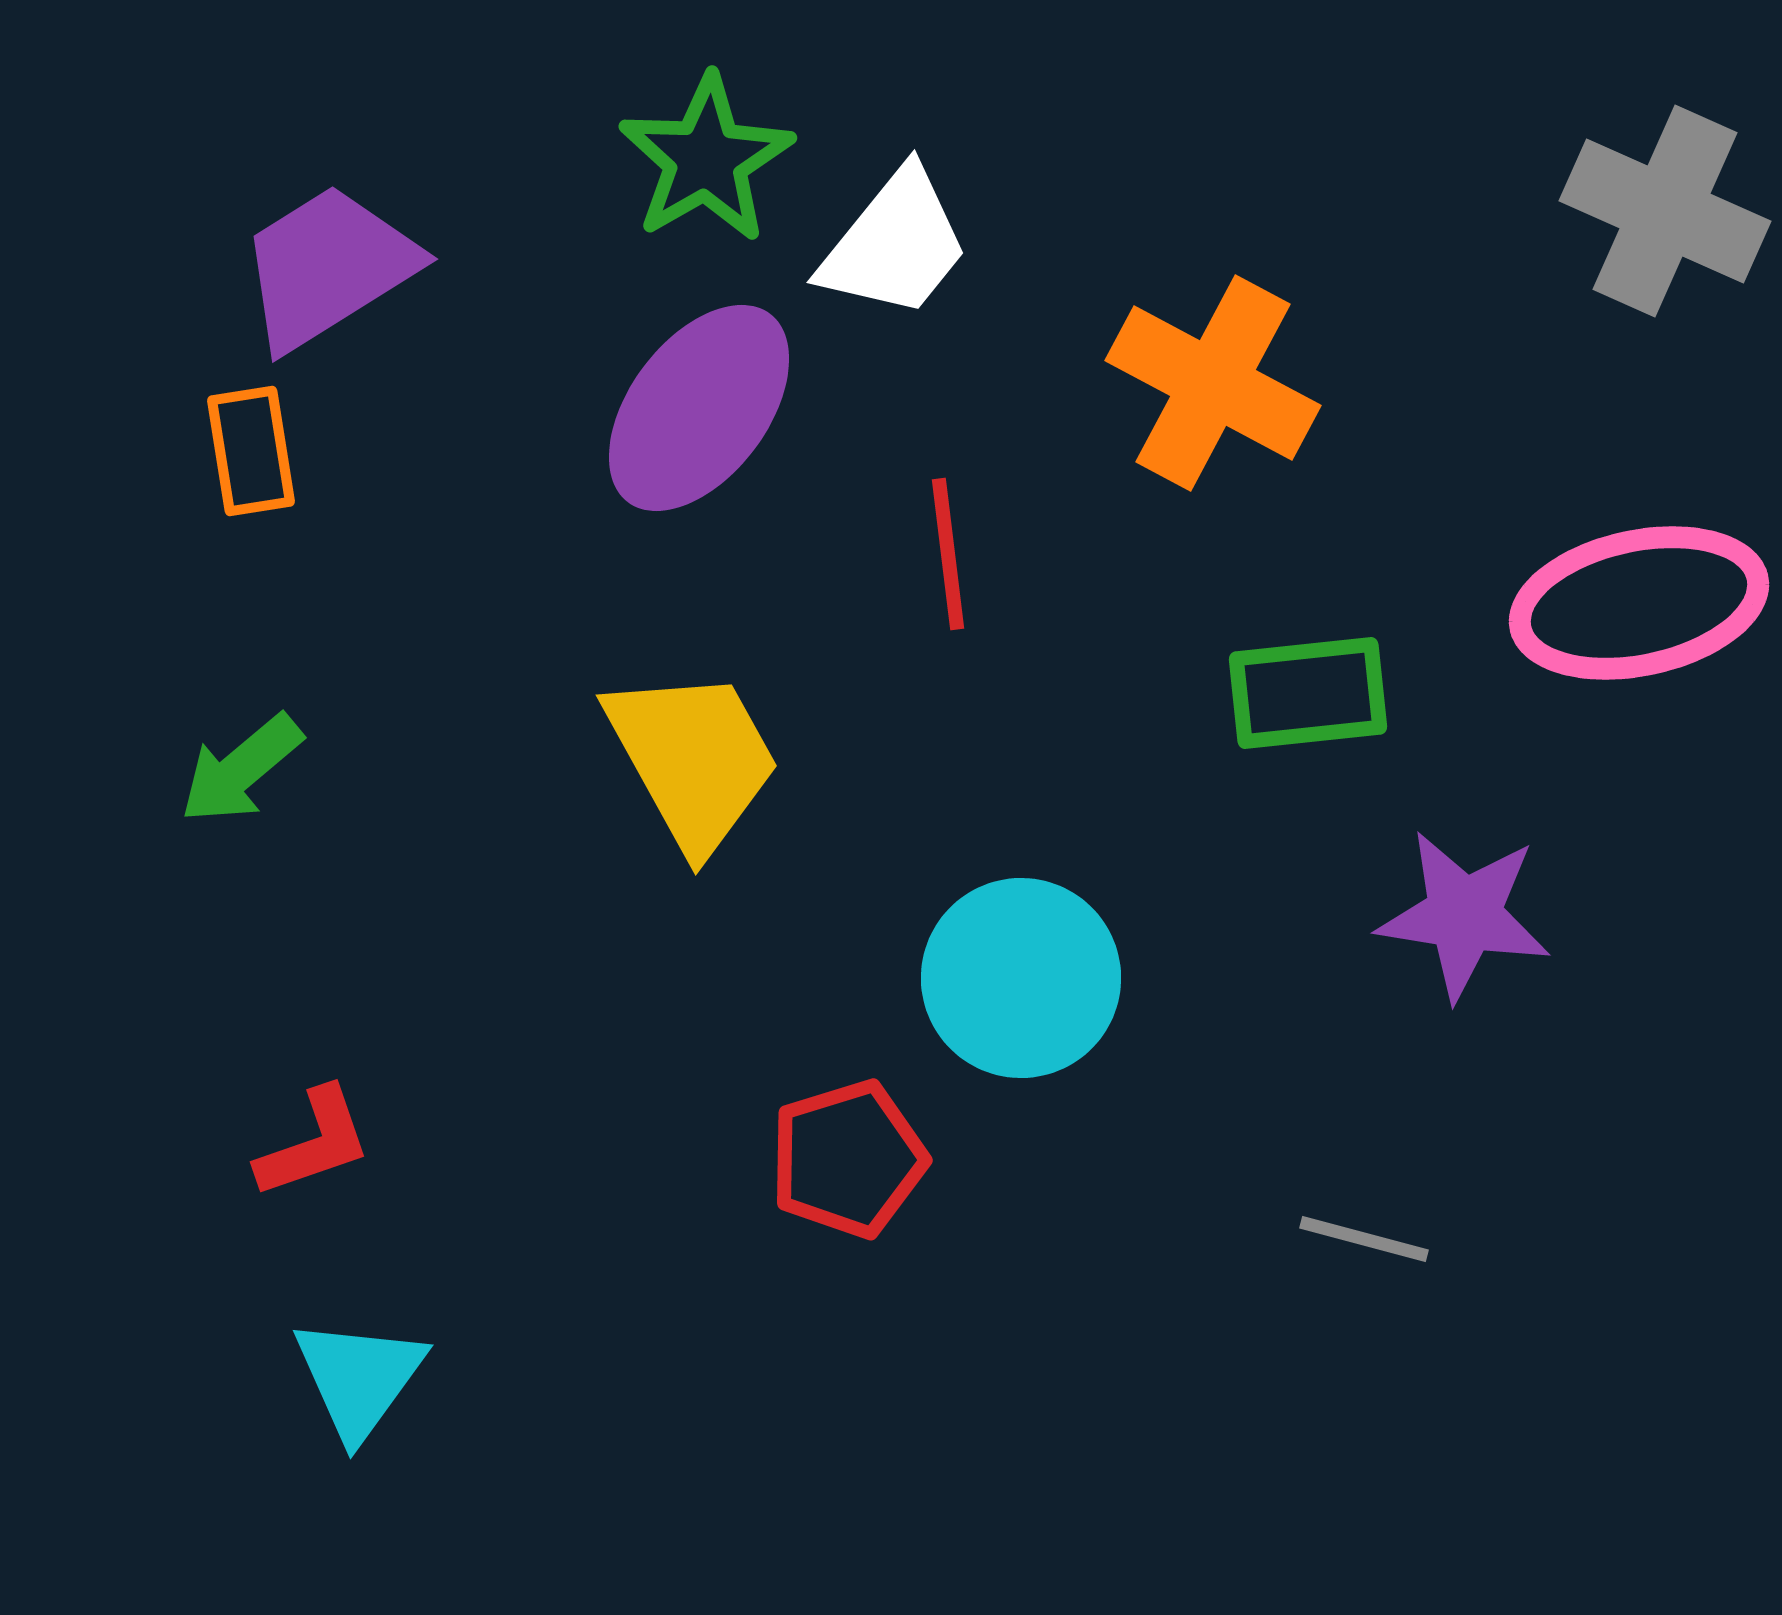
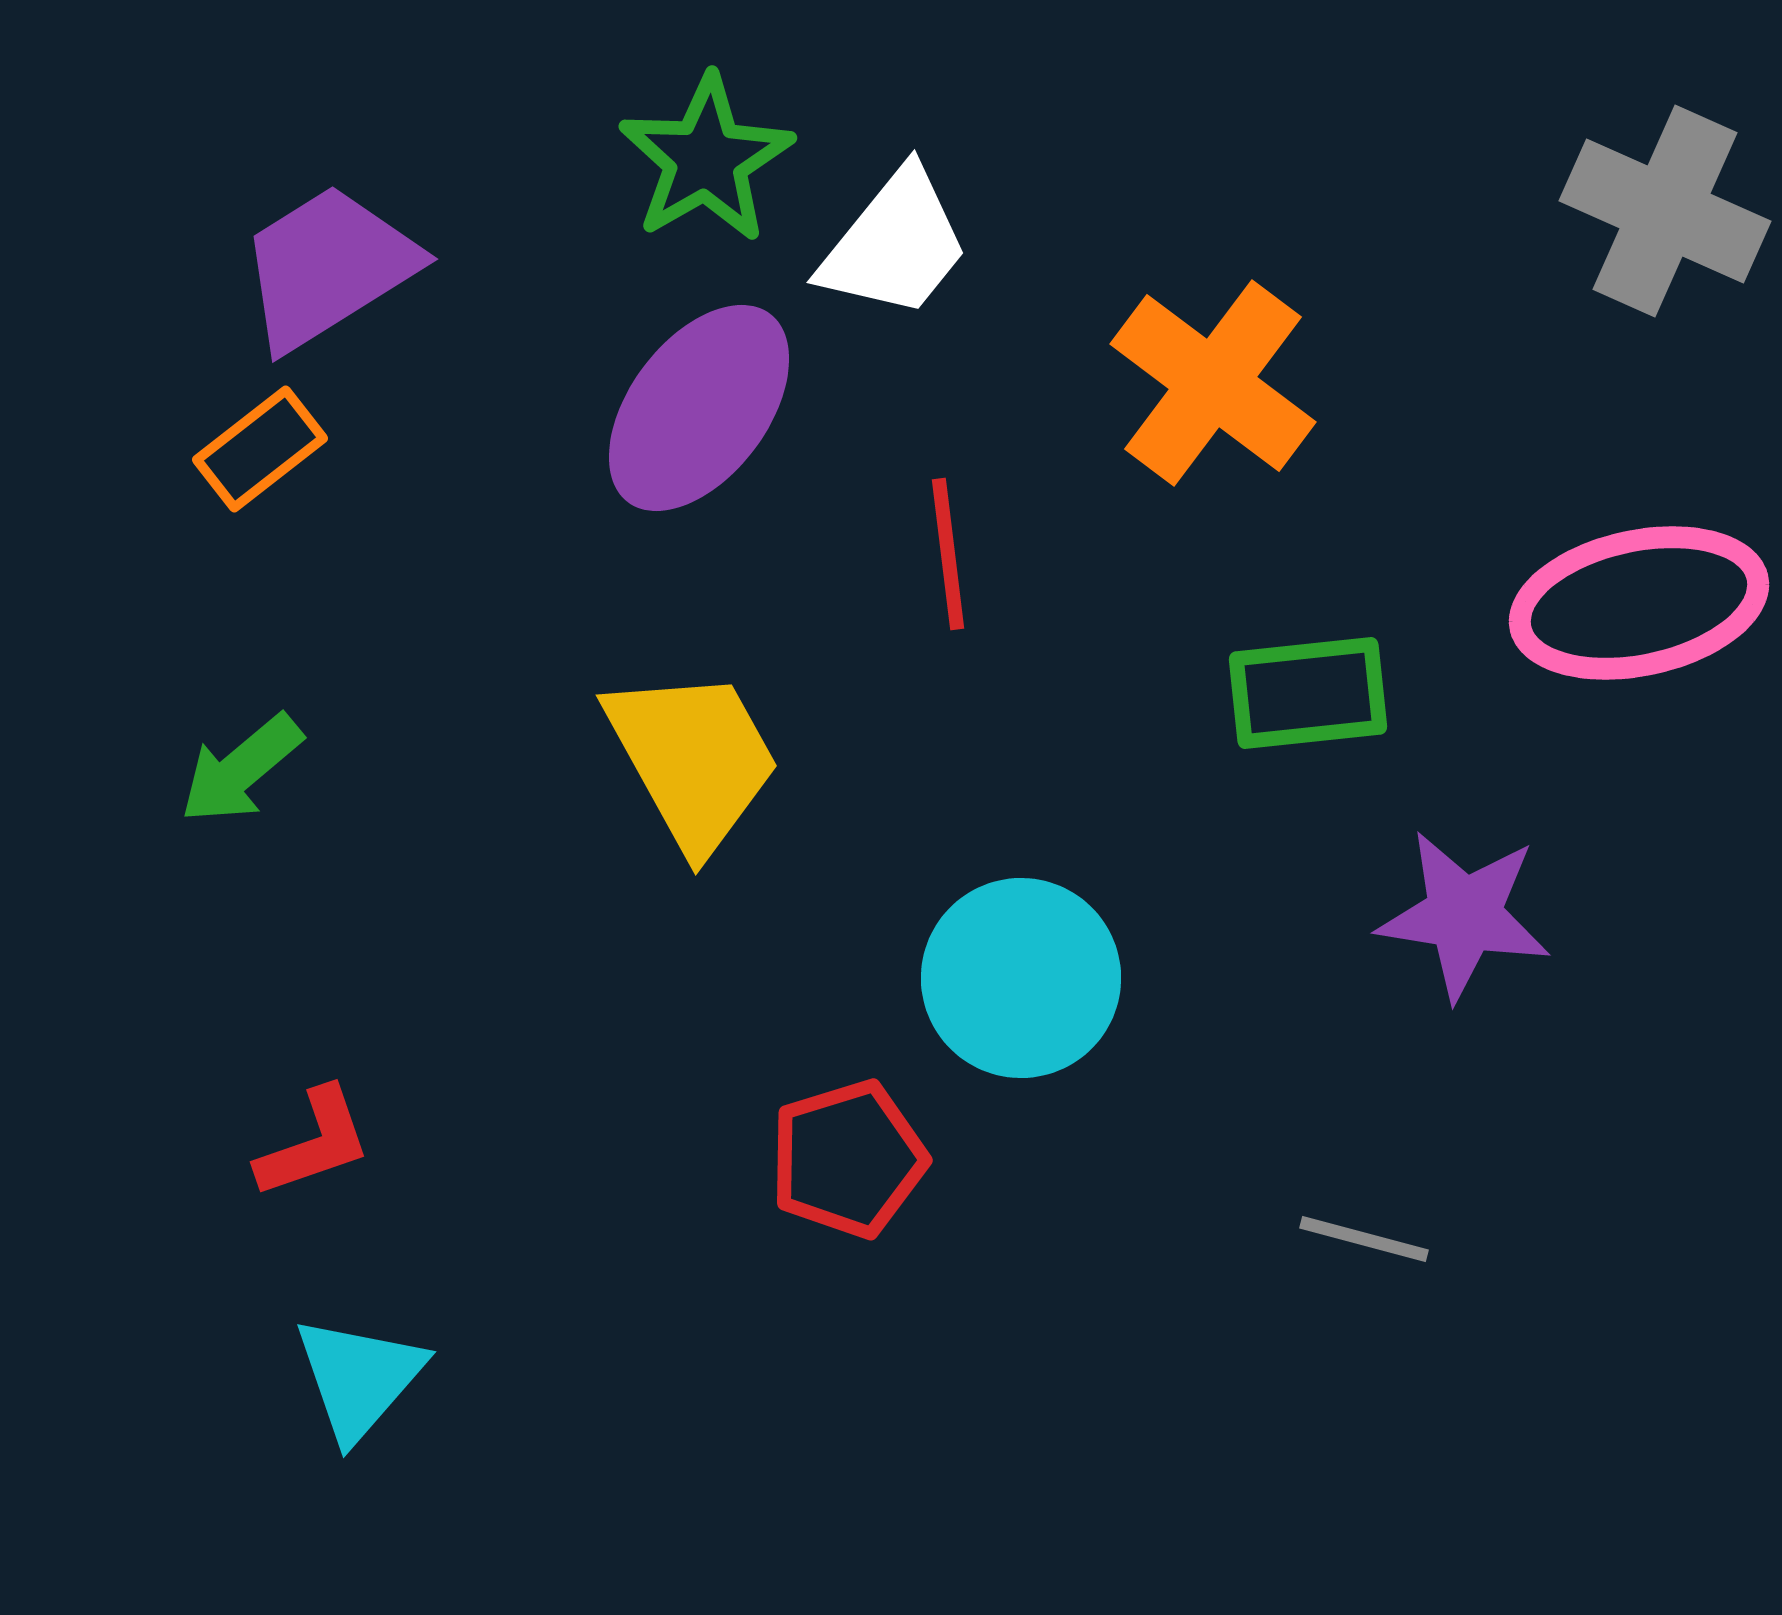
orange cross: rotated 9 degrees clockwise
orange rectangle: moved 9 px right, 2 px up; rotated 61 degrees clockwise
cyan triangle: rotated 5 degrees clockwise
